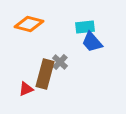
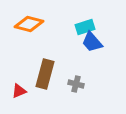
cyan rectangle: rotated 12 degrees counterclockwise
gray cross: moved 16 px right, 22 px down; rotated 28 degrees counterclockwise
red triangle: moved 7 px left, 2 px down
